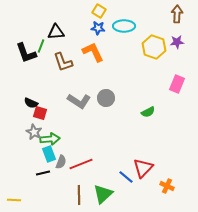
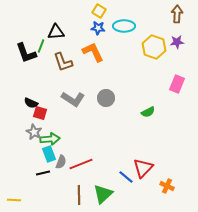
gray L-shape: moved 6 px left, 2 px up
